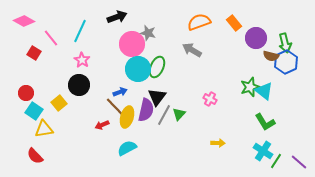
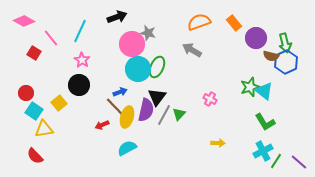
cyan cross: rotated 30 degrees clockwise
